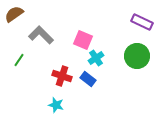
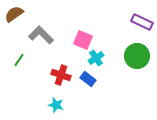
red cross: moved 1 px left, 1 px up
